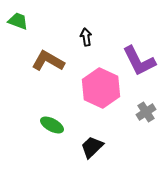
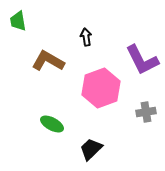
green trapezoid: rotated 120 degrees counterclockwise
purple L-shape: moved 3 px right, 1 px up
pink hexagon: rotated 15 degrees clockwise
gray cross: rotated 24 degrees clockwise
green ellipse: moved 1 px up
black trapezoid: moved 1 px left, 2 px down
